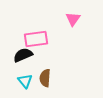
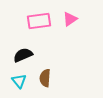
pink triangle: moved 3 px left; rotated 21 degrees clockwise
pink rectangle: moved 3 px right, 18 px up
cyan triangle: moved 6 px left
